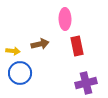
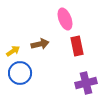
pink ellipse: rotated 20 degrees counterclockwise
yellow arrow: rotated 40 degrees counterclockwise
